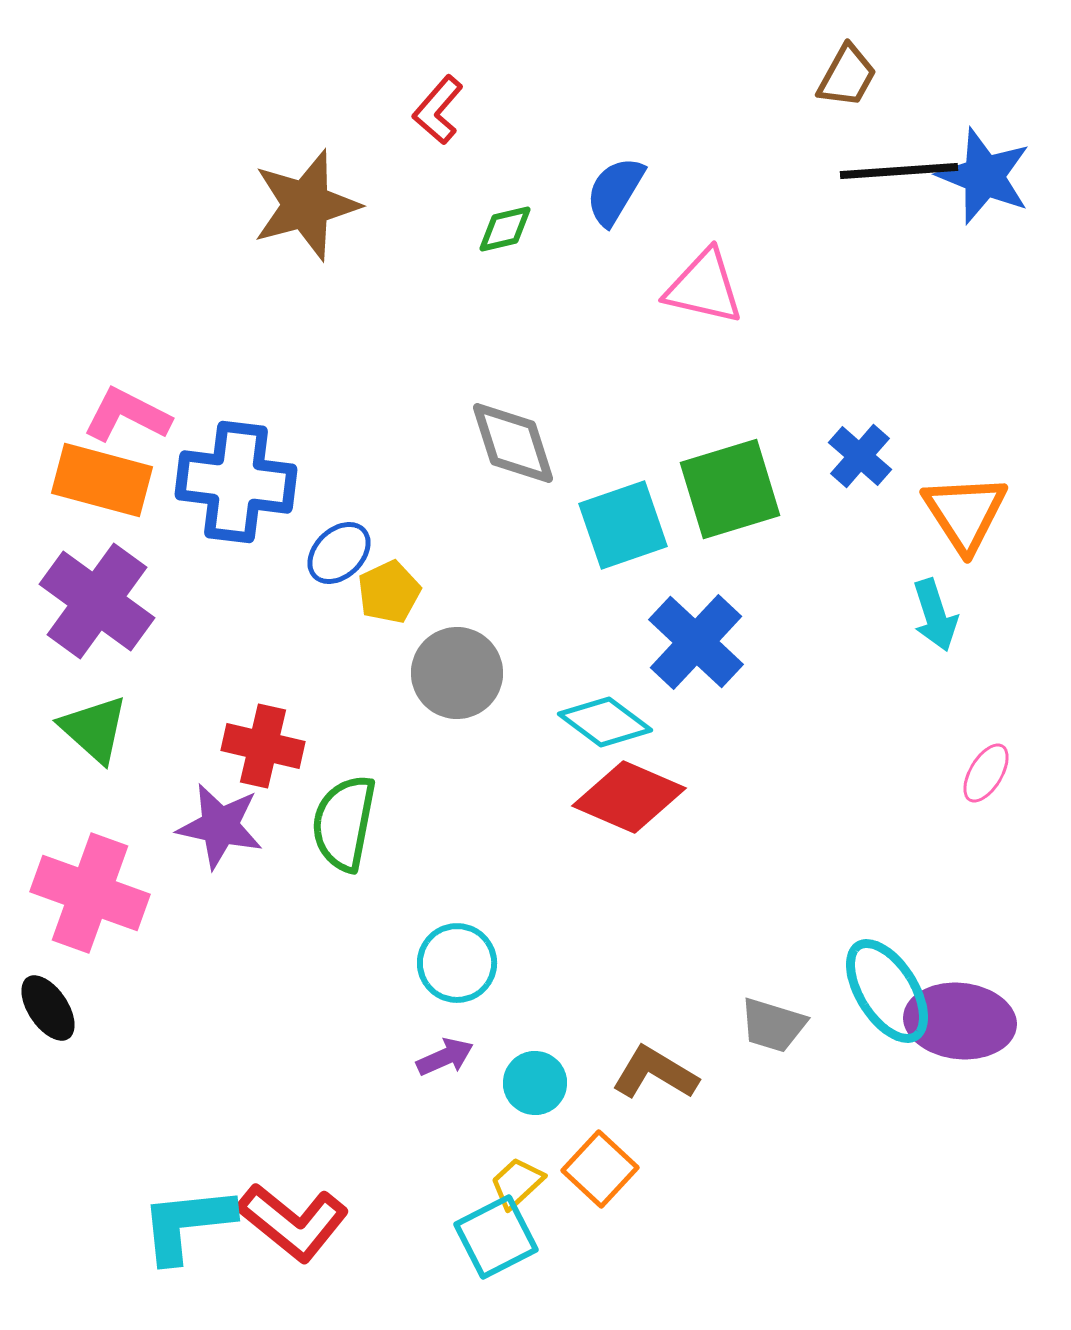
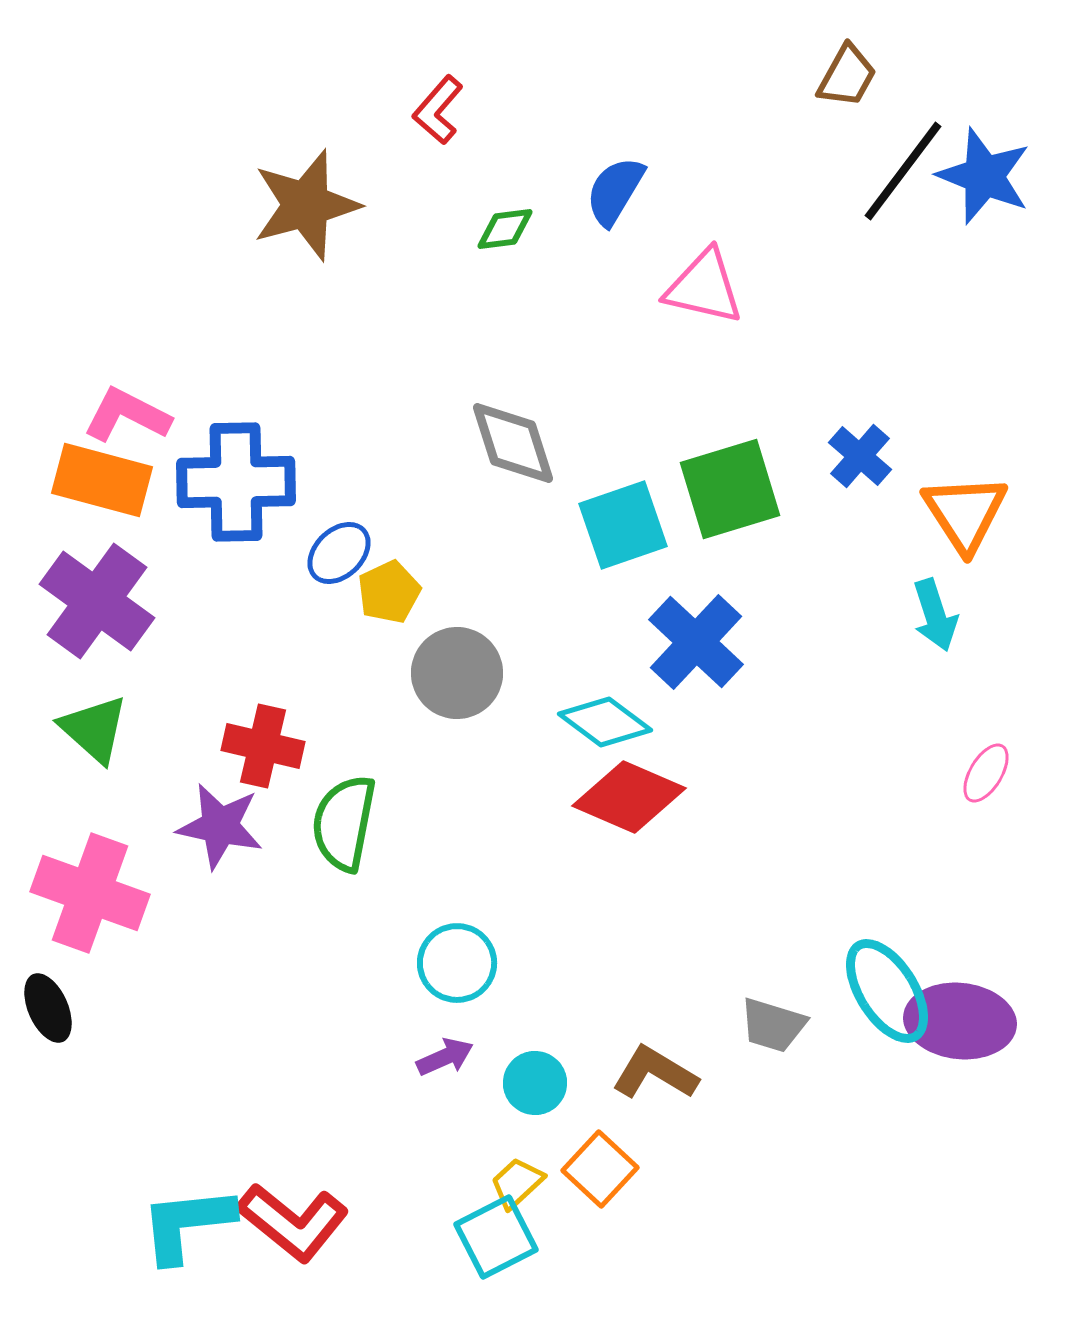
black line at (899, 171): moved 4 px right; rotated 49 degrees counterclockwise
green diamond at (505, 229): rotated 6 degrees clockwise
blue cross at (236, 482): rotated 8 degrees counterclockwise
black ellipse at (48, 1008): rotated 10 degrees clockwise
